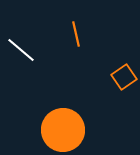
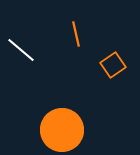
orange square: moved 11 px left, 12 px up
orange circle: moved 1 px left
